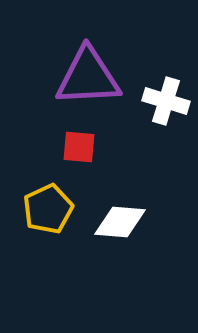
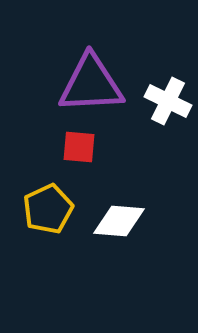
purple triangle: moved 3 px right, 7 px down
white cross: moved 2 px right; rotated 9 degrees clockwise
white diamond: moved 1 px left, 1 px up
